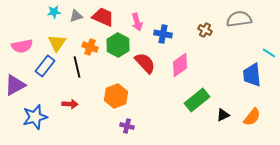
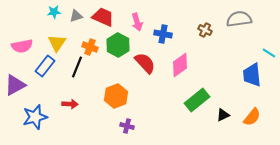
black line: rotated 35 degrees clockwise
